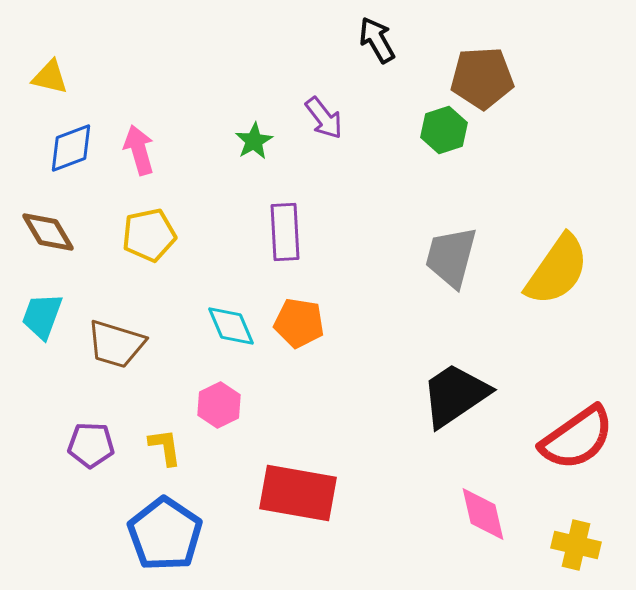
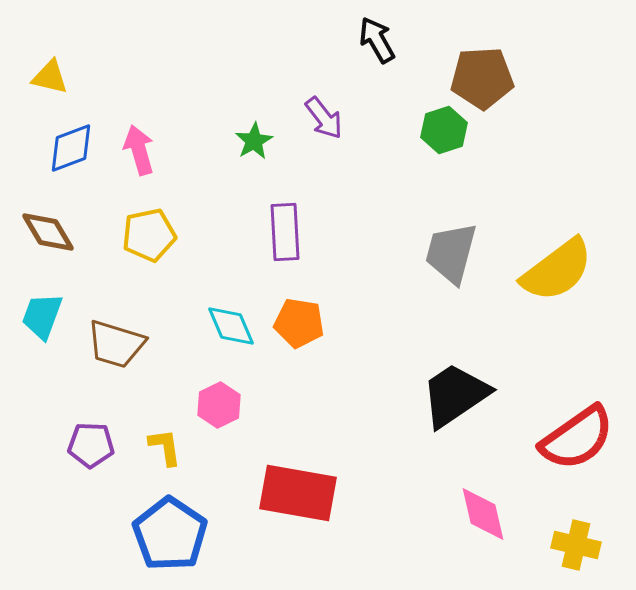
gray trapezoid: moved 4 px up
yellow semicircle: rotated 18 degrees clockwise
blue pentagon: moved 5 px right
